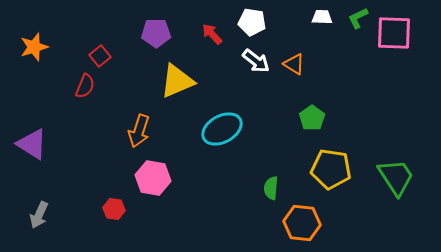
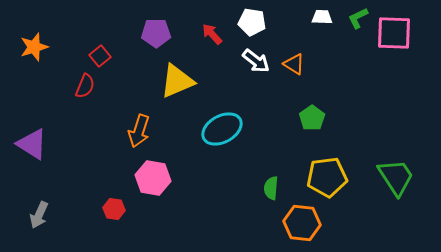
yellow pentagon: moved 4 px left, 8 px down; rotated 15 degrees counterclockwise
